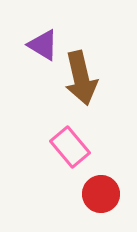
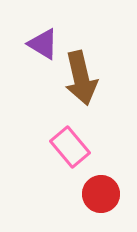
purple triangle: moved 1 px up
